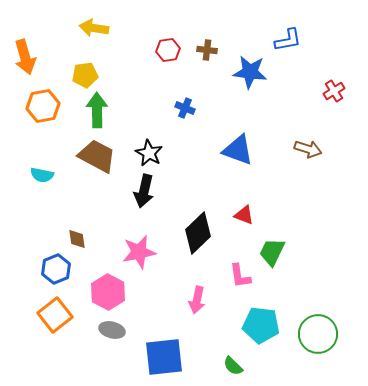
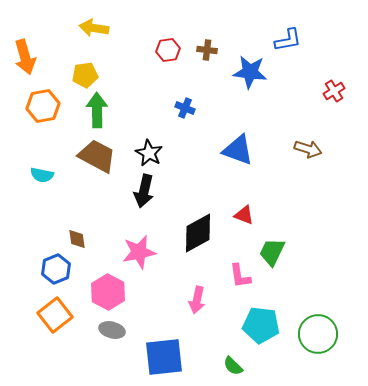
black diamond: rotated 15 degrees clockwise
